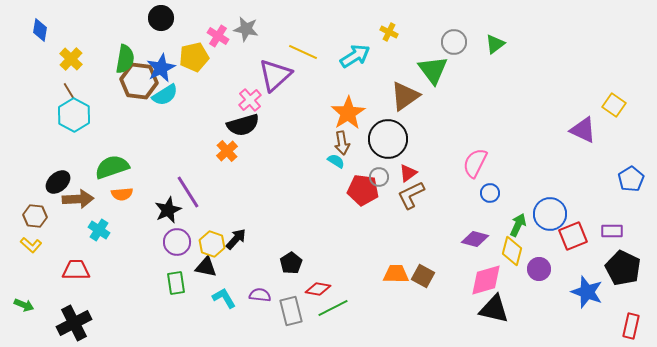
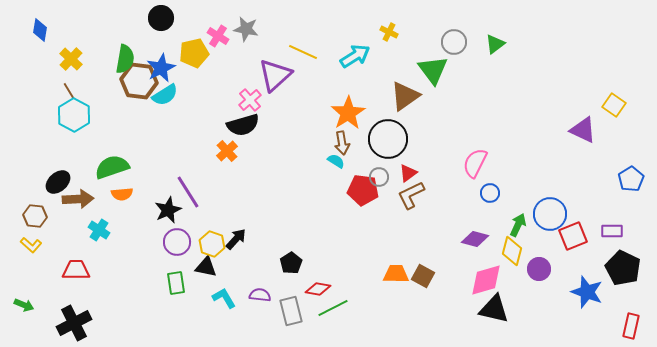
yellow pentagon at (194, 57): moved 4 px up
